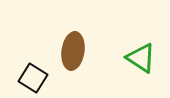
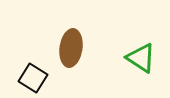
brown ellipse: moved 2 px left, 3 px up
